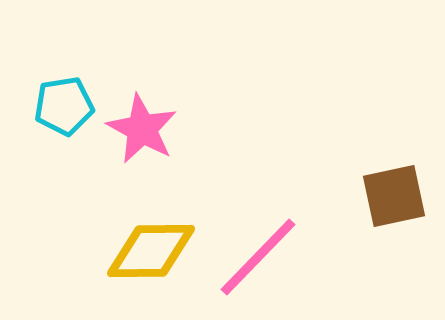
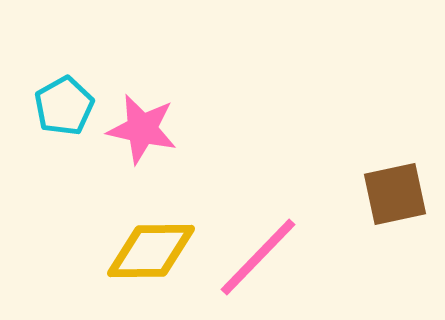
cyan pentagon: rotated 20 degrees counterclockwise
pink star: rotated 16 degrees counterclockwise
brown square: moved 1 px right, 2 px up
